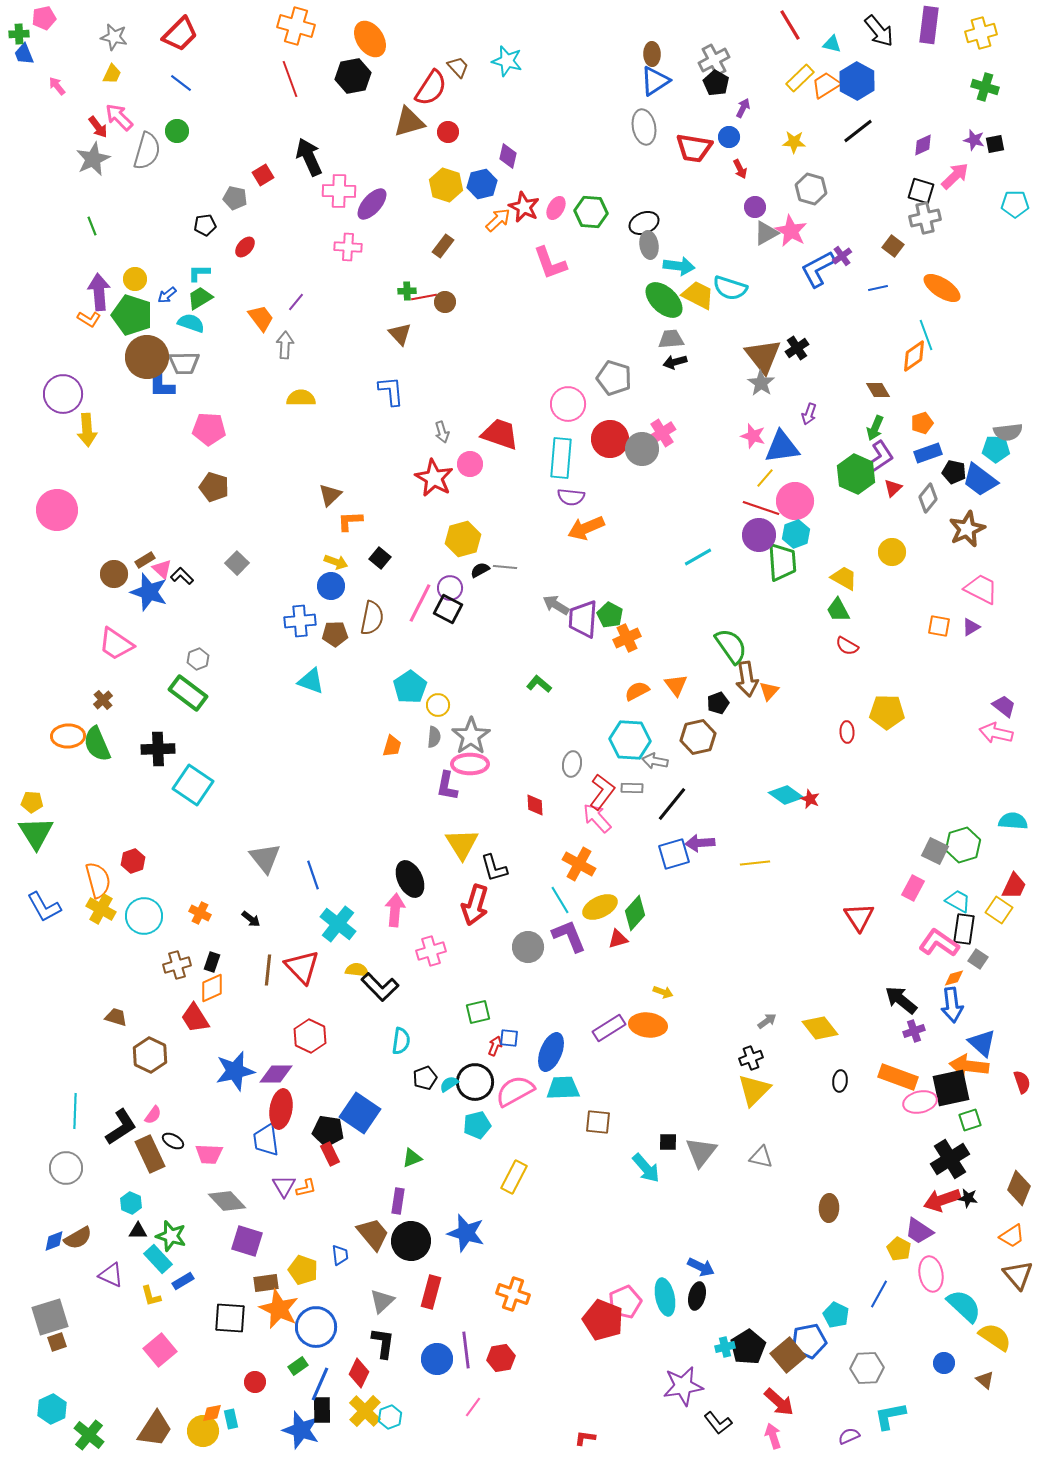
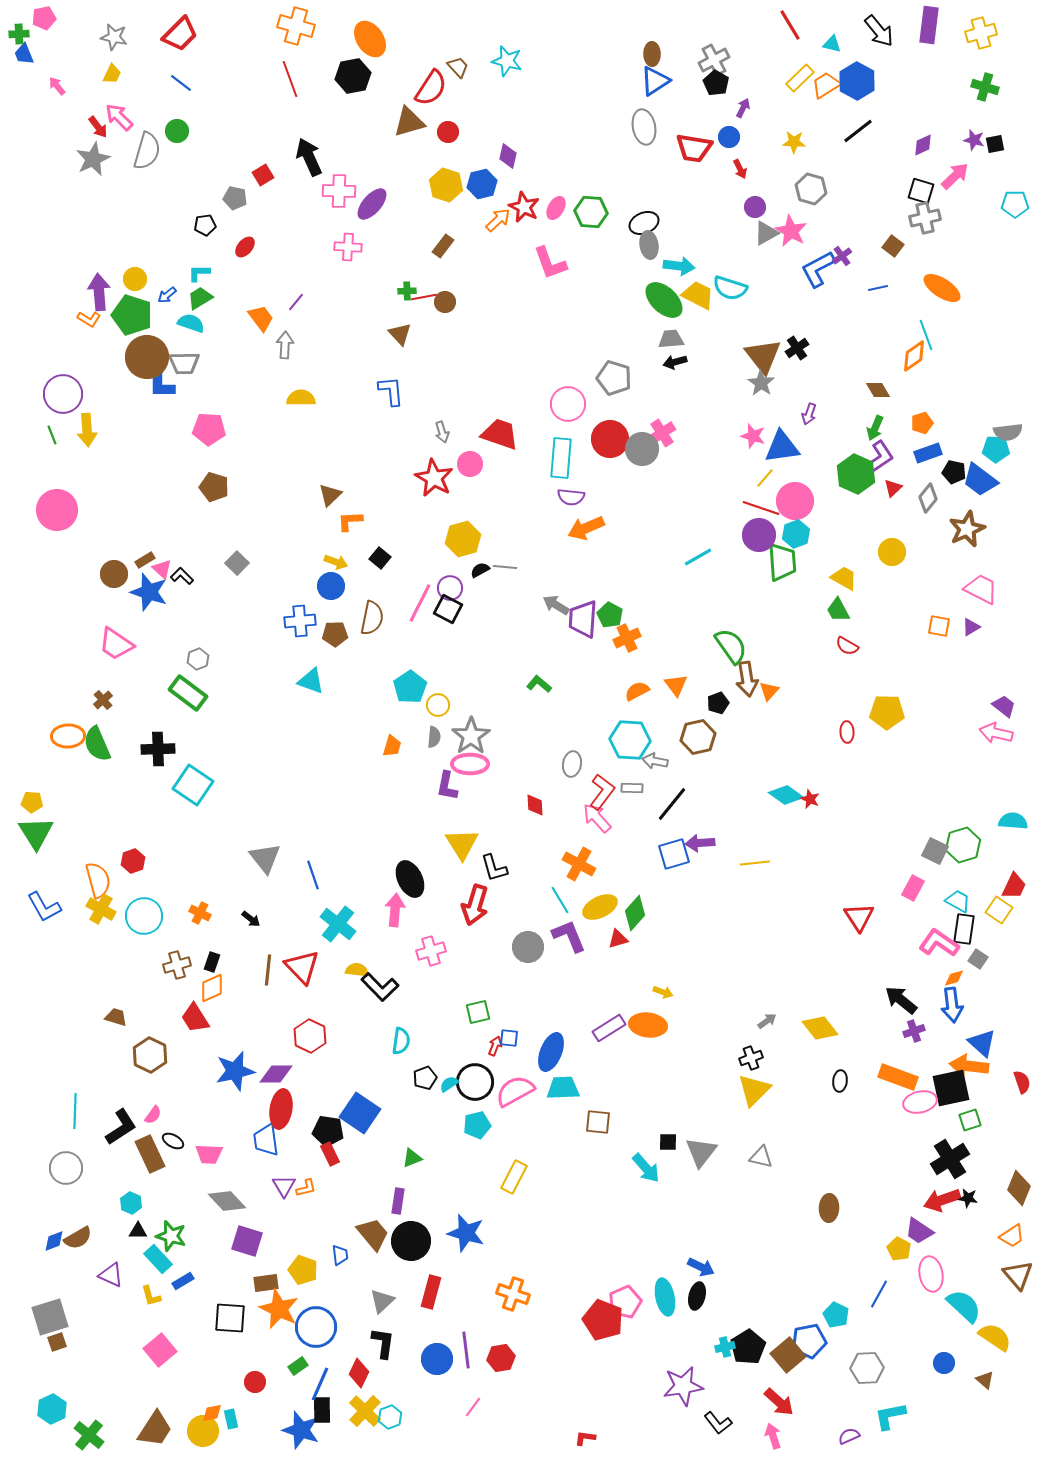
green line at (92, 226): moved 40 px left, 209 px down
